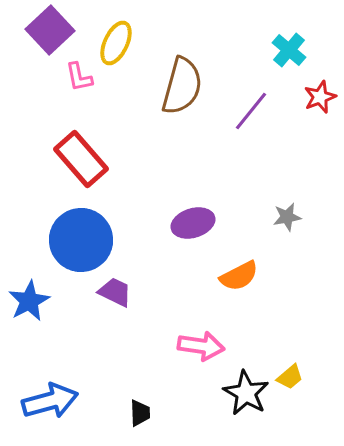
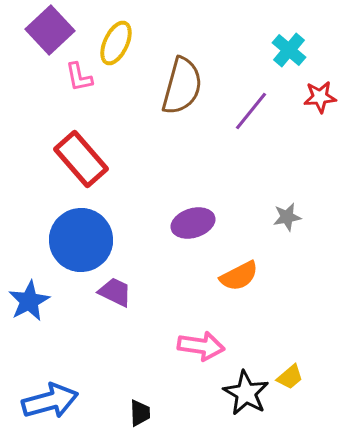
red star: rotated 16 degrees clockwise
